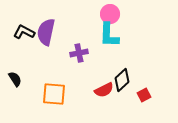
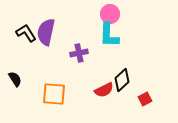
black L-shape: moved 2 px right, 1 px down; rotated 30 degrees clockwise
red square: moved 1 px right, 4 px down
